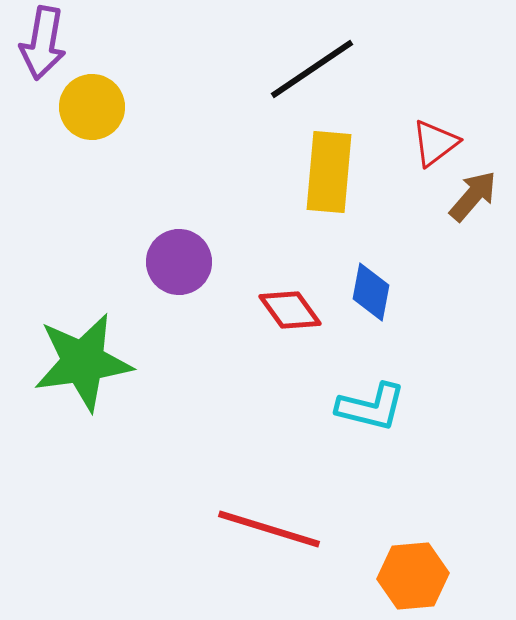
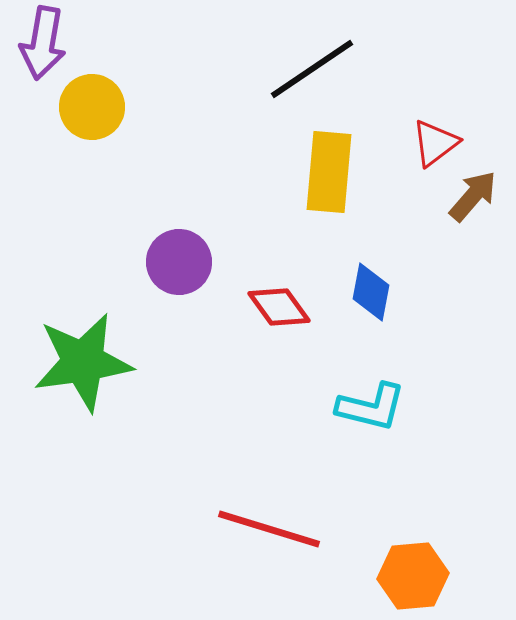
red diamond: moved 11 px left, 3 px up
